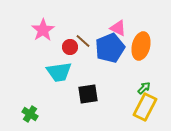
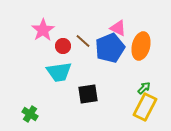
red circle: moved 7 px left, 1 px up
